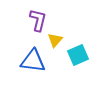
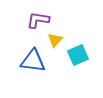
purple L-shape: rotated 95 degrees counterclockwise
